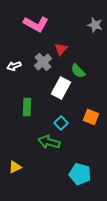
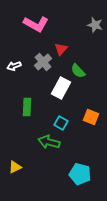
cyan square: rotated 16 degrees counterclockwise
